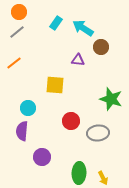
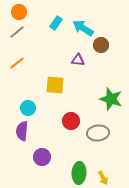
brown circle: moved 2 px up
orange line: moved 3 px right
